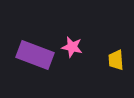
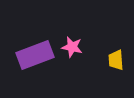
purple rectangle: rotated 42 degrees counterclockwise
